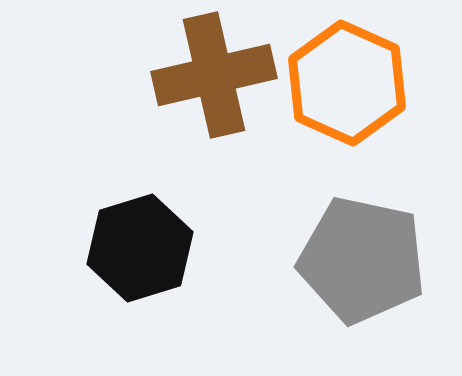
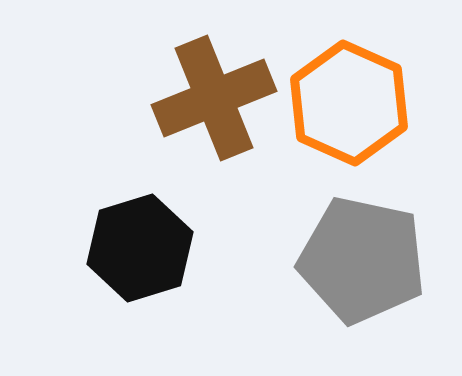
brown cross: moved 23 px down; rotated 9 degrees counterclockwise
orange hexagon: moved 2 px right, 20 px down
